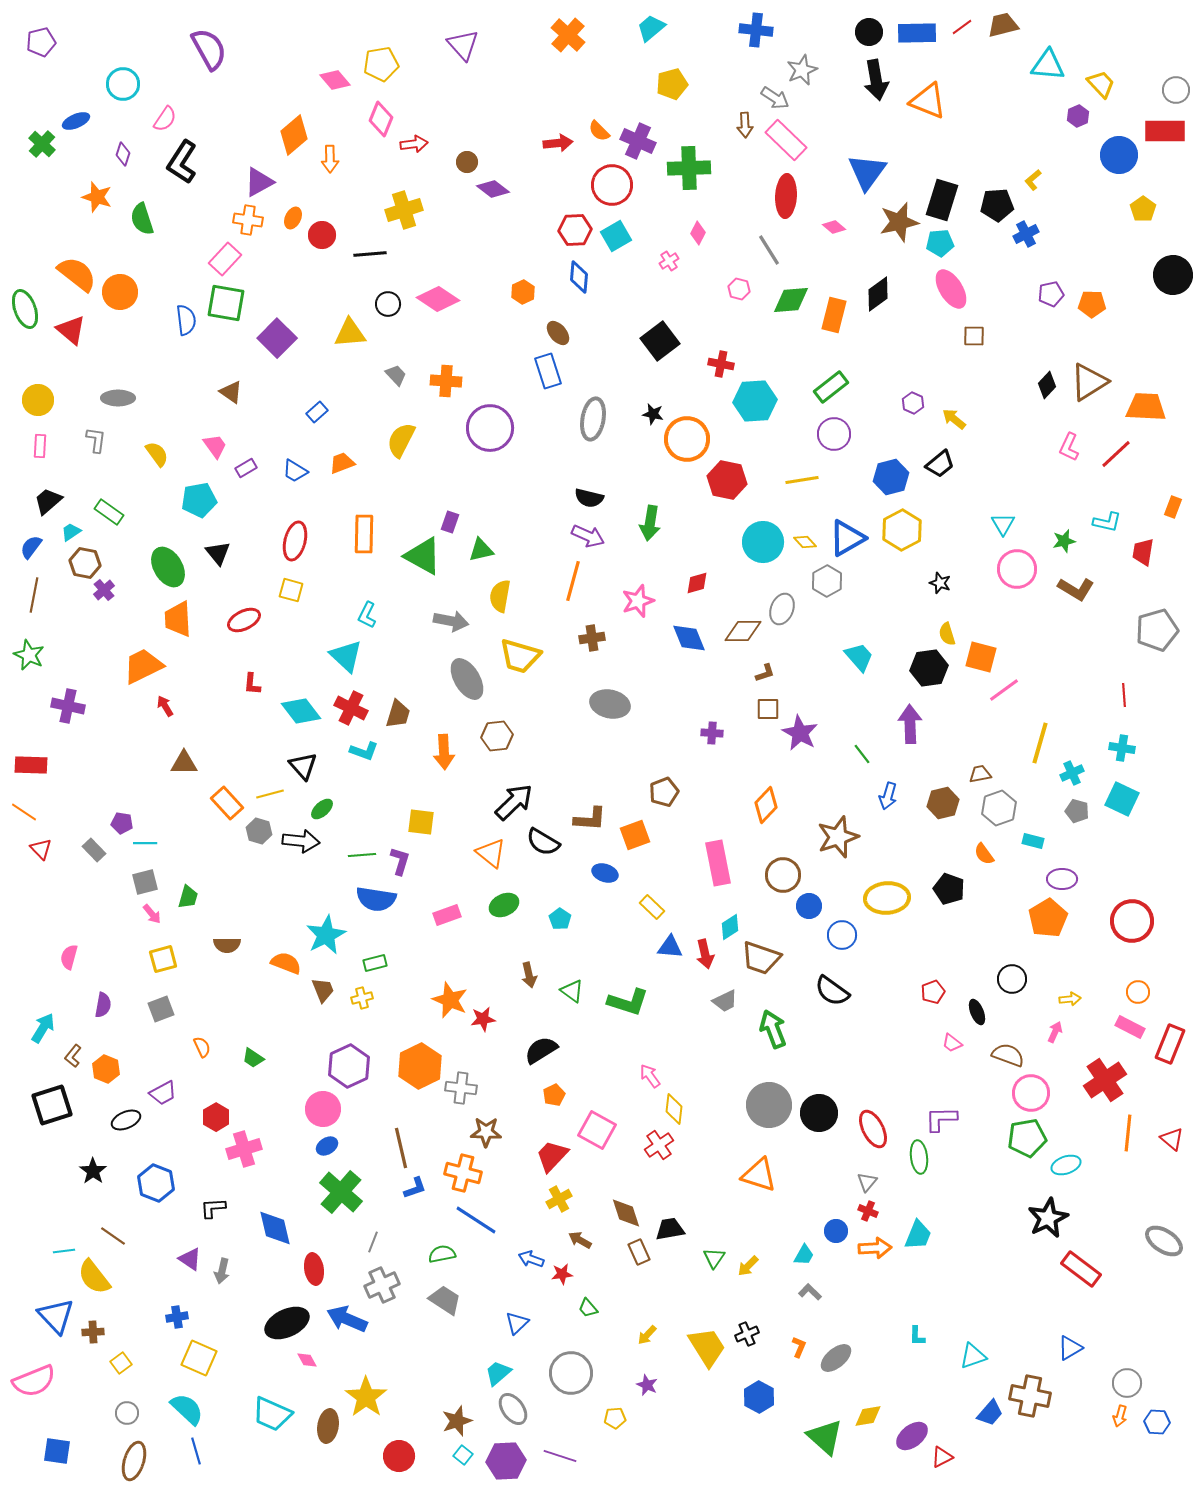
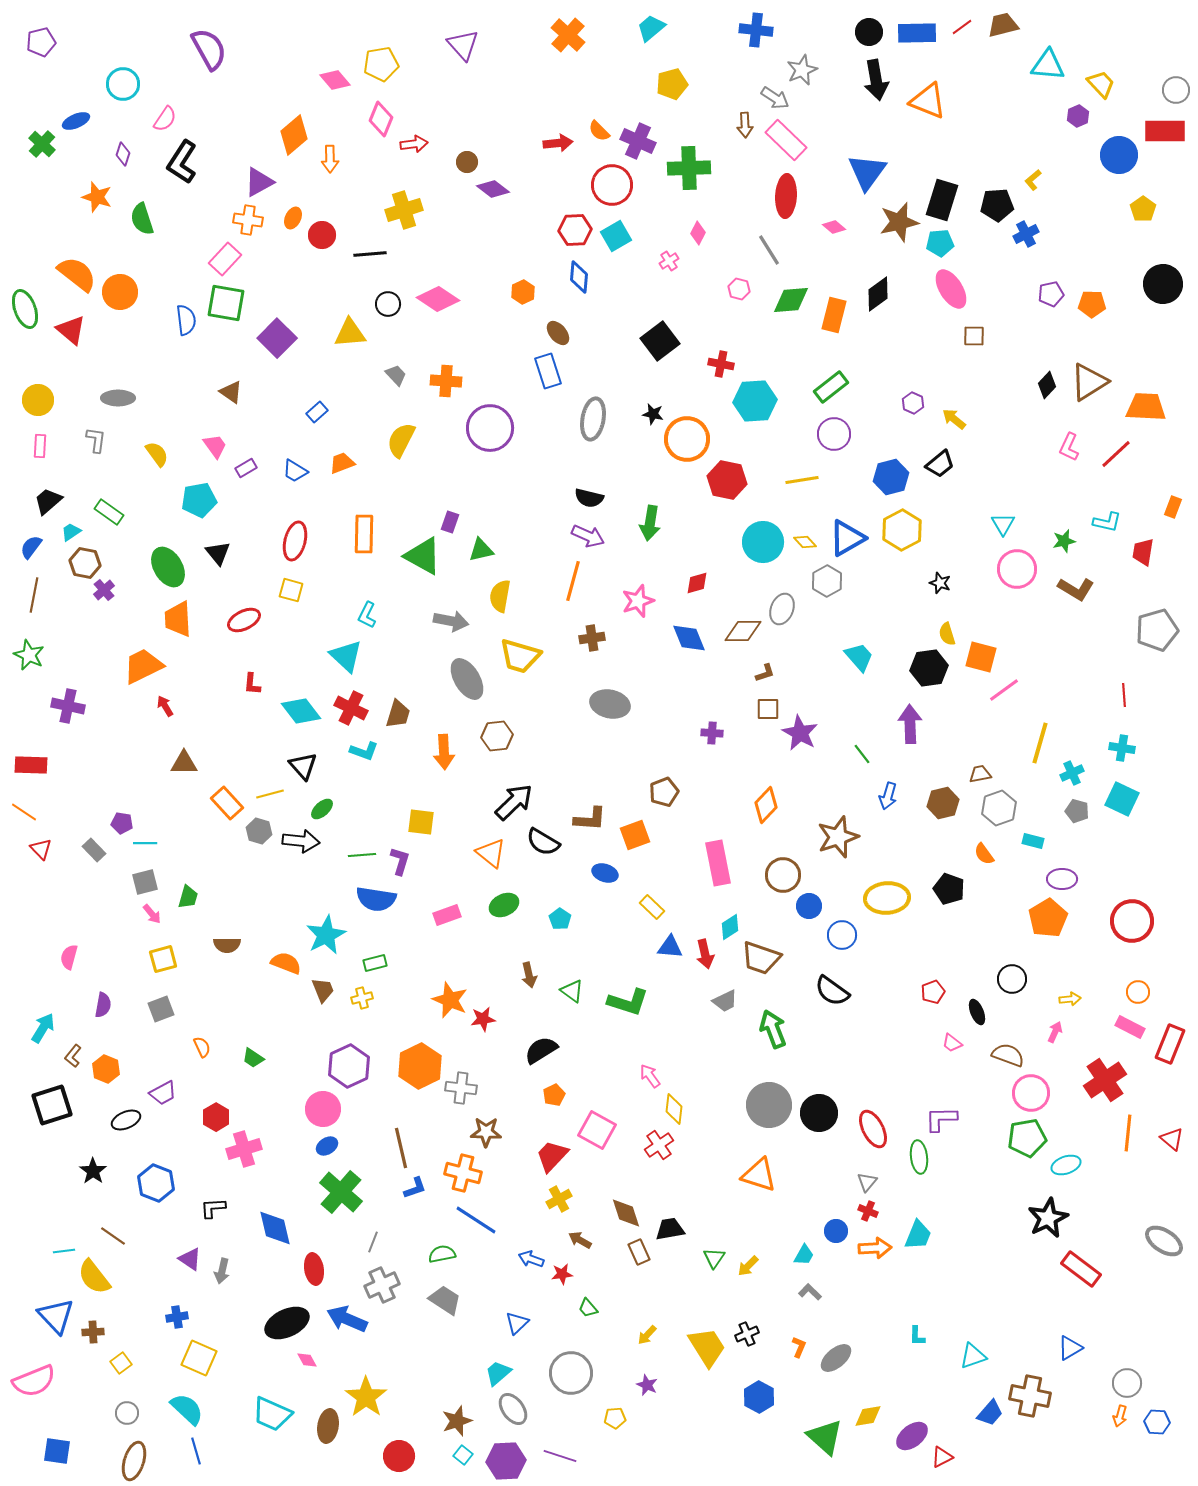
black circle at (1173, 275): moved 10 px left, 9 px down
